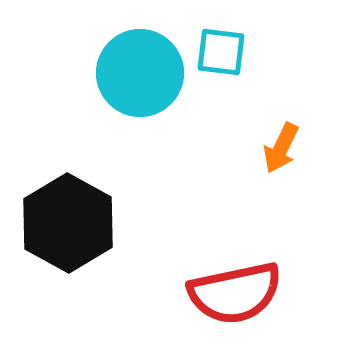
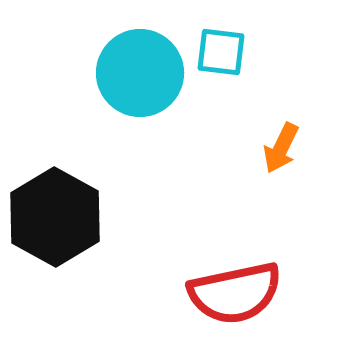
black hexagon: moved 13 px left, 6 px up
